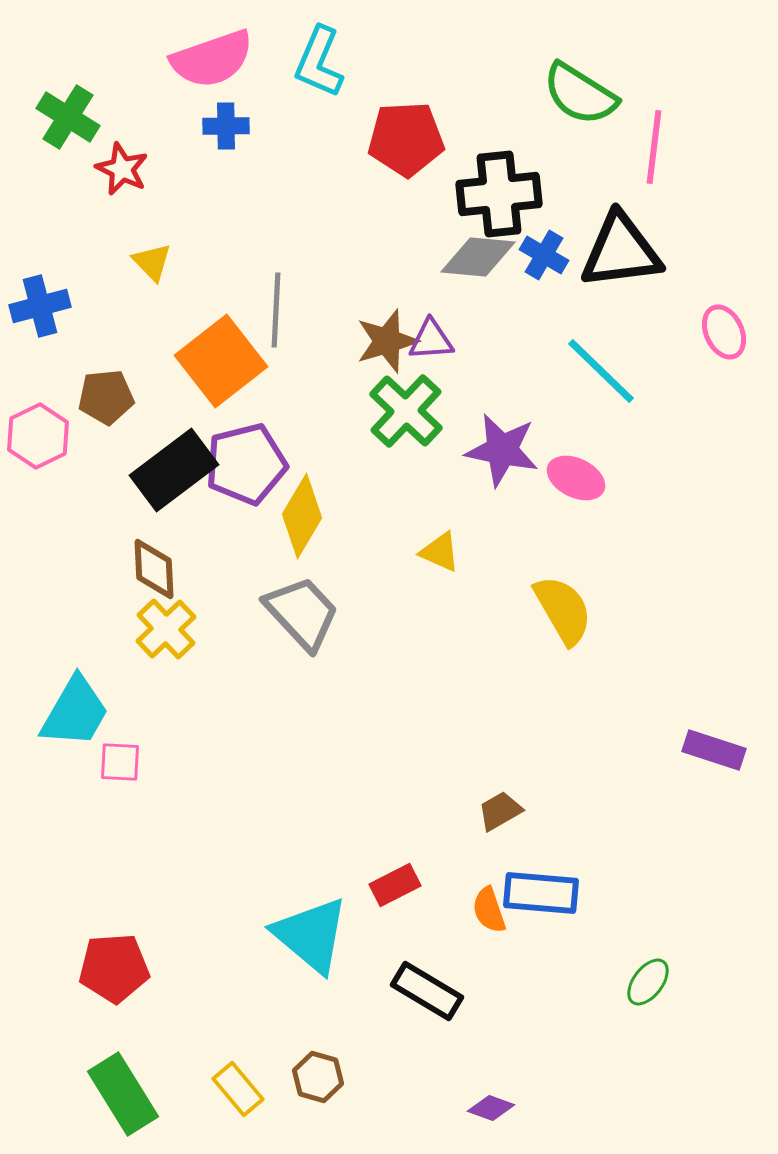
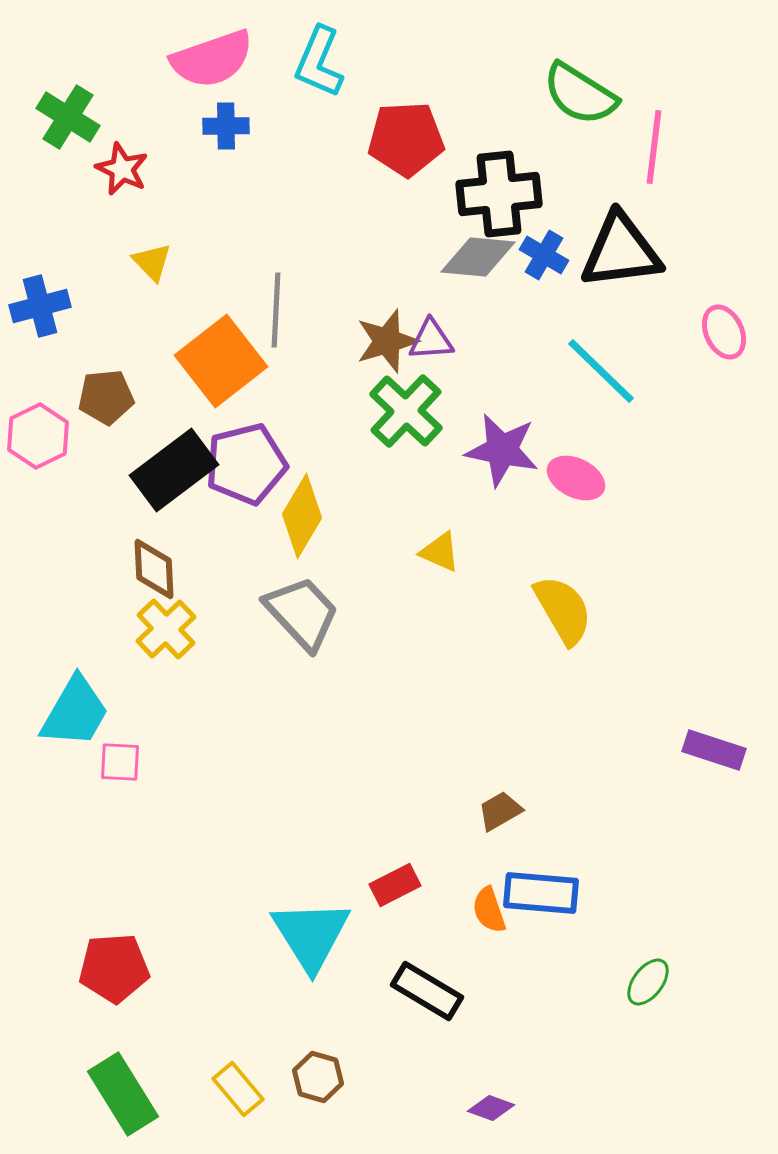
cyan triangle at (311, 935): rotated 18 degrees clockwise
